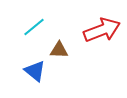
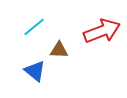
red arrow: moved 1 px down
